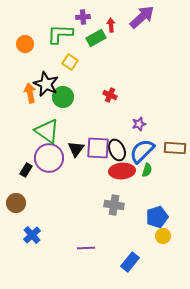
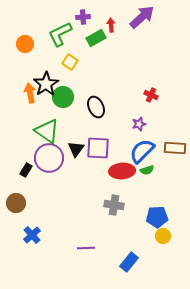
green L-shape: rotated 28 degrees counterclockwise
black star: rotated 15 degrees clockwise
red cross: moved 41 px right
black ellipse: moved 21 px left, 43 px up
green semicircle: rotated 56 degrees clockwise
blue pentagon: rotated 15 degrees clockwise
blue rectangle: moved 1 px left
